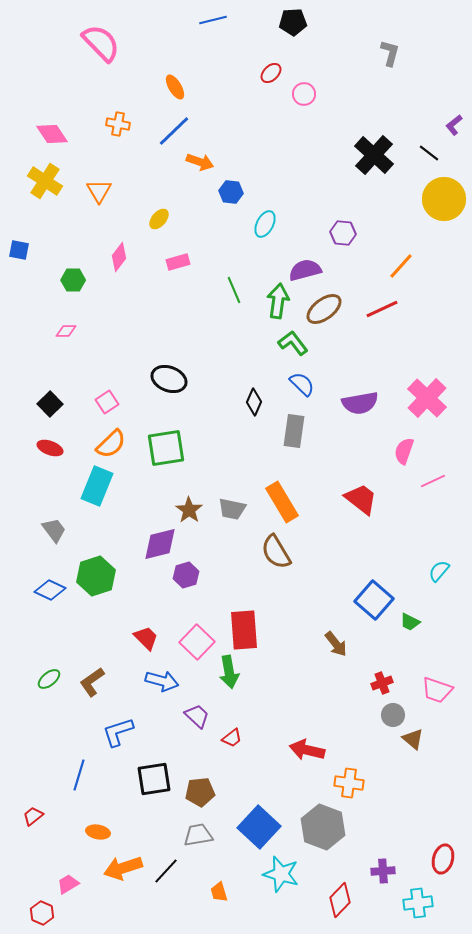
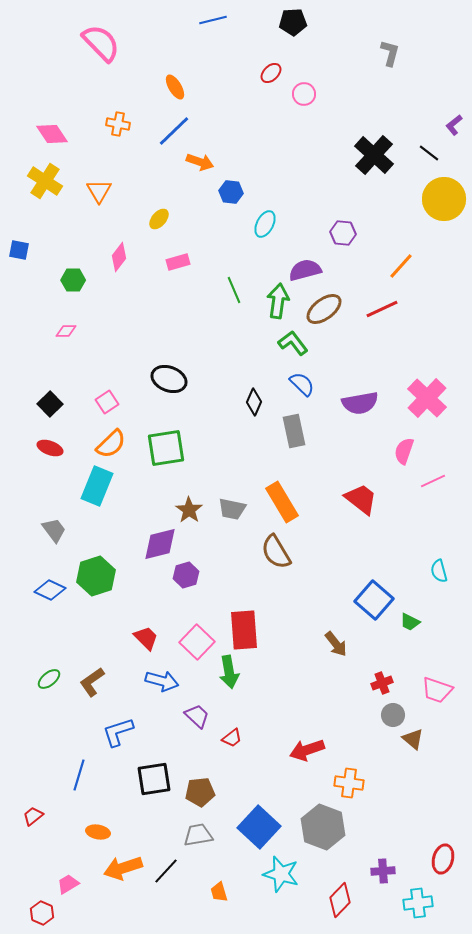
gray rectangle at (294, 431): rotated 20 degrees counterclockwise
cyan semicircle at (439, 571): rotated 55 degrees counterclockwise
red arrow at (307, 750): rotated 32 degrees counterclockwise
